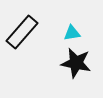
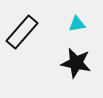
cyan triangle: moved 5 px right, 9 px up
